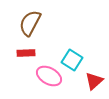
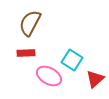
red triangle: moved 1 px right, 2 px up
